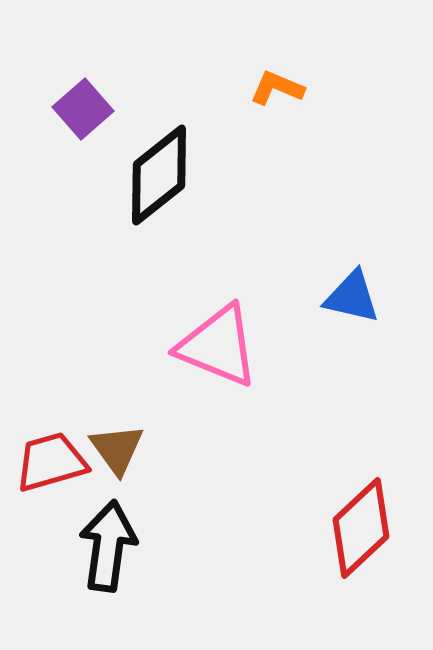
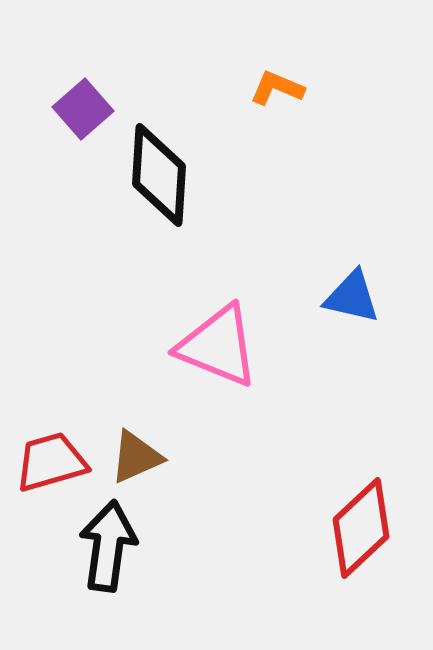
black diamond: rotated 48 degrees counterclockwise
brown triangle: moved 19 px right, 8 px down; rotated 42 degrees clockwise
